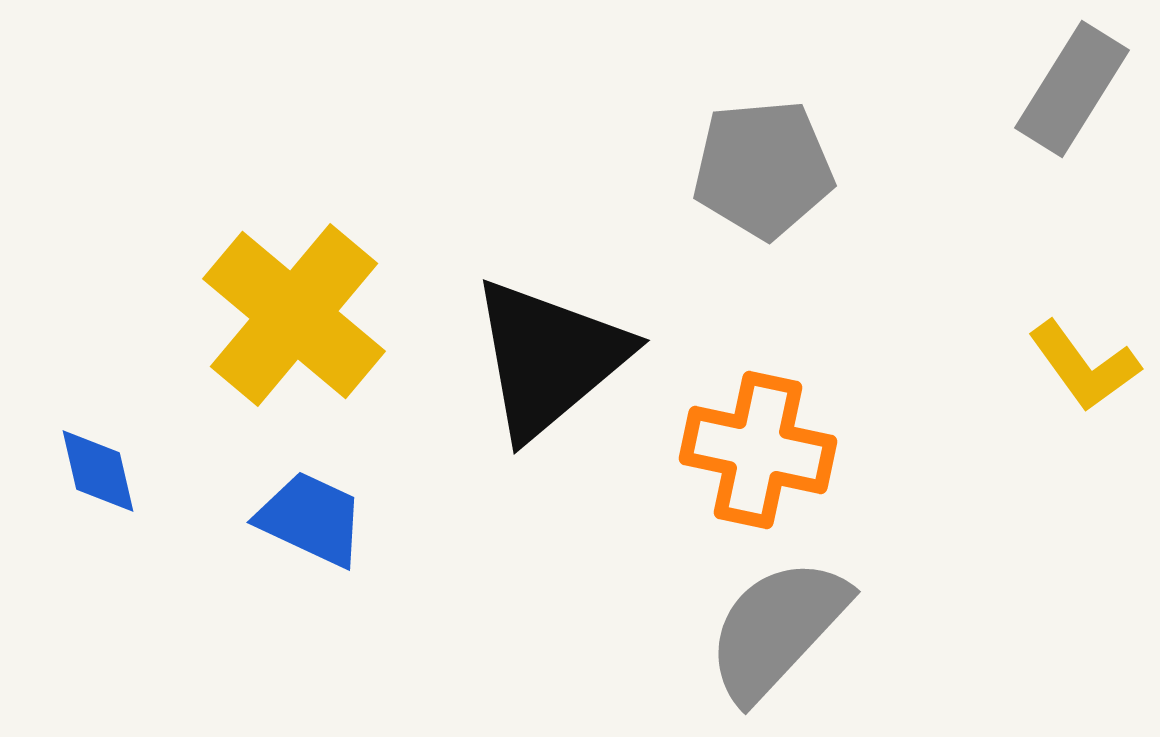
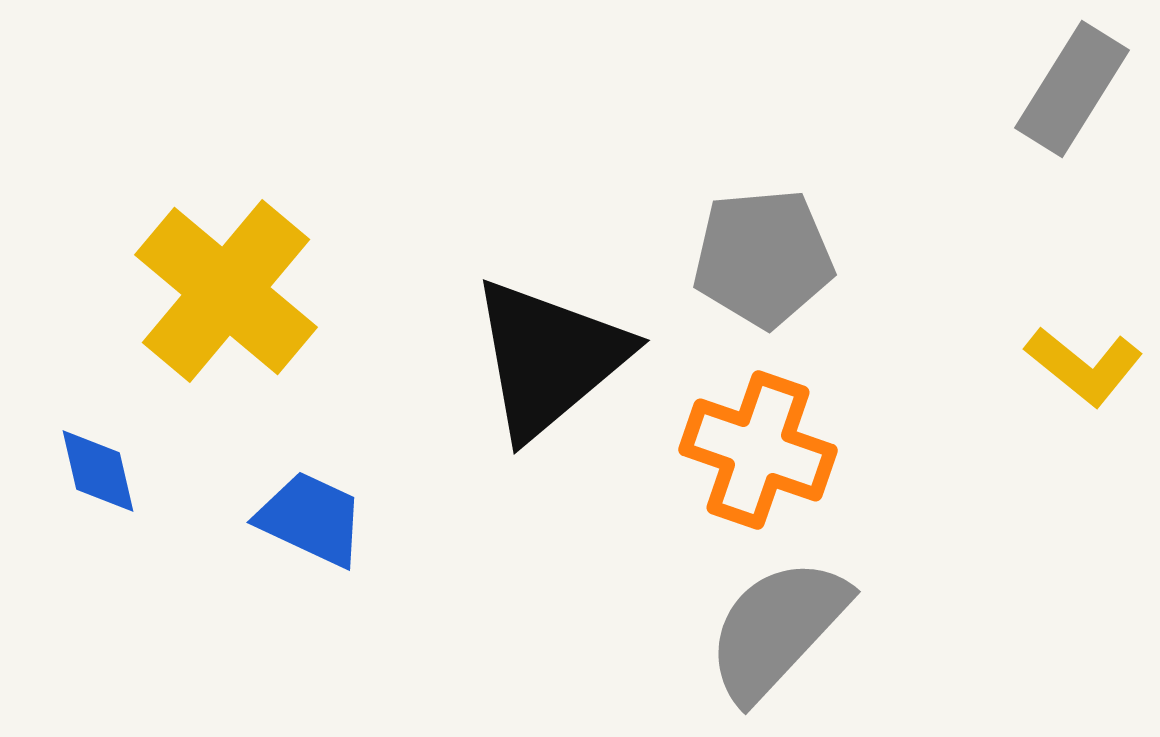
gray pentagon: moved 89 px down
yellow cross: moved 68 px left, 24 px up
yellow L-shape: rotated 15 degrees counterclockwise
orange cross: rotated 7 degrees clockwise
